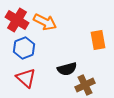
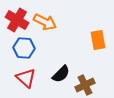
blue hexagon: rotated 25 degrees clockwise
black semicircle: moved 6 px left, 5 px down; rotated 30 degrees counterclockwise
